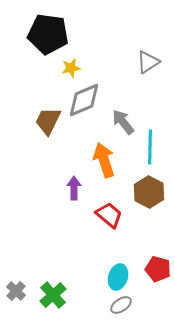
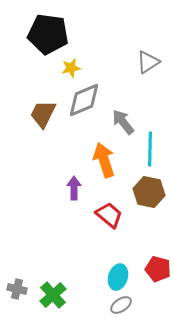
brown trapezoid: moved 5 px left, 7 px up
cyan line: moved 2 px down
brown hexagon: rotated 16 degrees counterclockwise
gray cross: moved 1 px right, 2 px up; rotated 30 degrees counterclockwise
